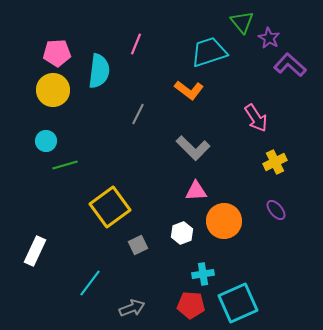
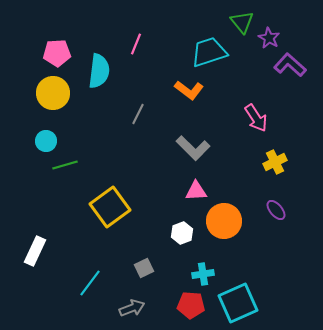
yellow circle: moved 3 px down
gray square: moved 6 px right, 23 px down
